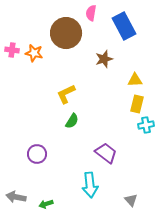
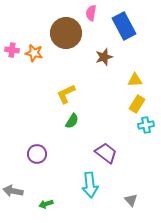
brown star: moved 2 px up
yellow rectangle: rotated 18 degrees clockwise
gray arrow: moved 3 px left, 6 px up
